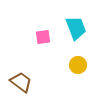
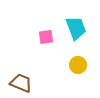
pink square: moved 3 px right
brown trapezoid: moved 1 px down; rotated 15 degrees counterclockwise
